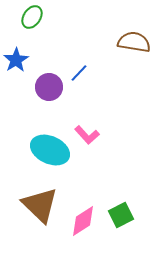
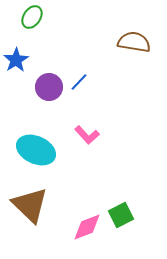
blue line: moved 9 px down
cyan ellipse: moved 14 px left
brown triangle: moved 10 px left
pink diamond: moved 4 px right, 6 px down; rotated 12 degrees clockwise
